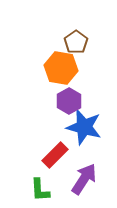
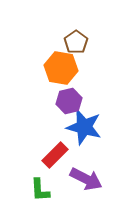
purple hexagon: rotated 15 degrees clockwise
purple arrow: moved 2 px right; rotated 84 degrees clockwise
